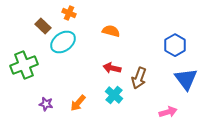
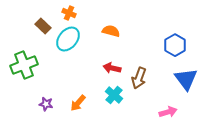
cyan ellipse: moved 5 px right, 3 px up; rotated 15 degrees counterclockwise
